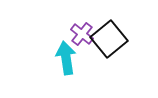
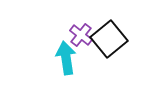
purple cross: moved 1 px left, 1 px down
